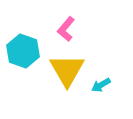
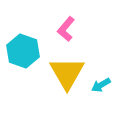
yellow triangle: moved 3 px down
